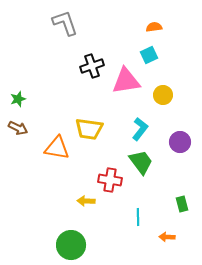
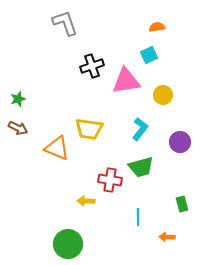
orange semicircle: moved 3 px right
orange triangle: rotated 12 degrees clockwise
green trapezoid: moved 5 px down; rotated 112 degrees clockwise
green circle: moved 3 px left, 1 px up
